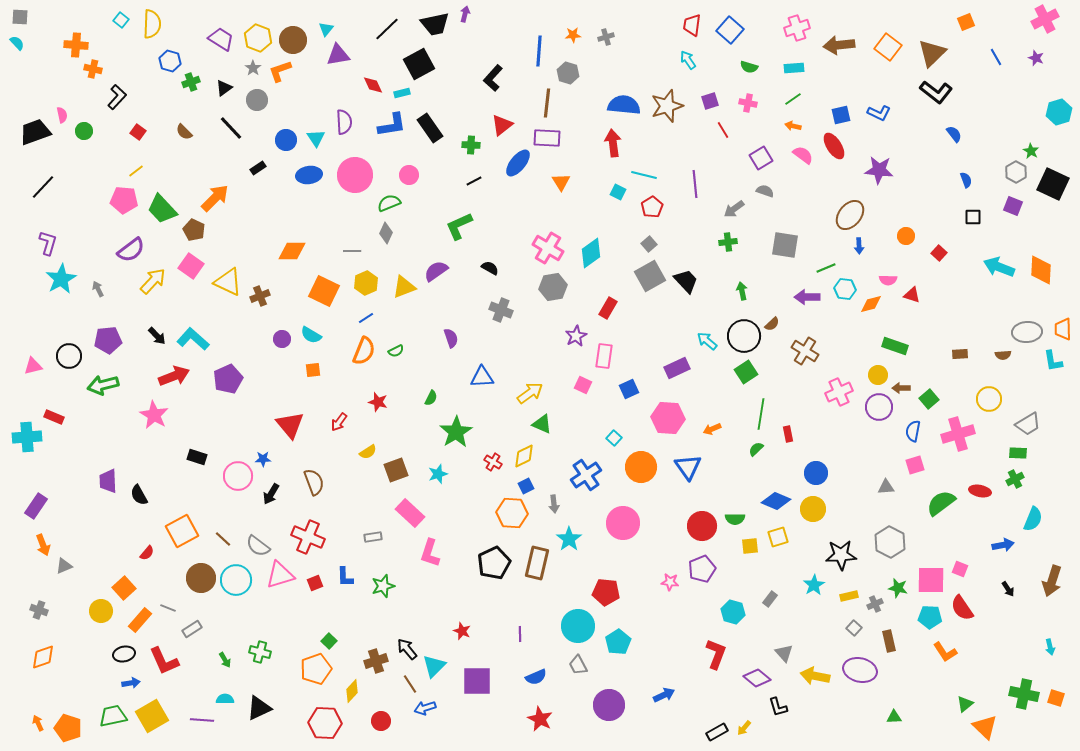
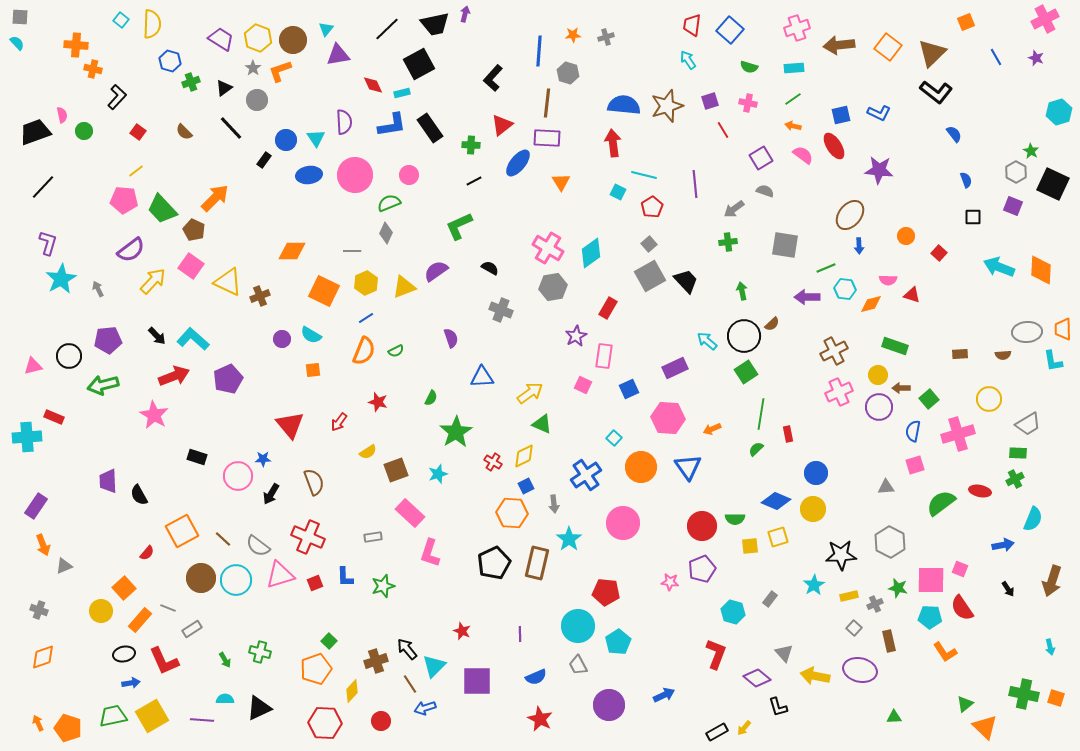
black rectangle at (258, 168): moved 6 px right, 8 px up; rotated 21 degrees counterclockwise
brown cross at (805, 351): moved 29 px right; rotated 32 degrees clockwise
purple rectangle at (677, 368): moved 2 px left
